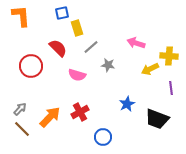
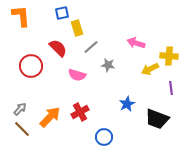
blue circle: moved 1 px right
